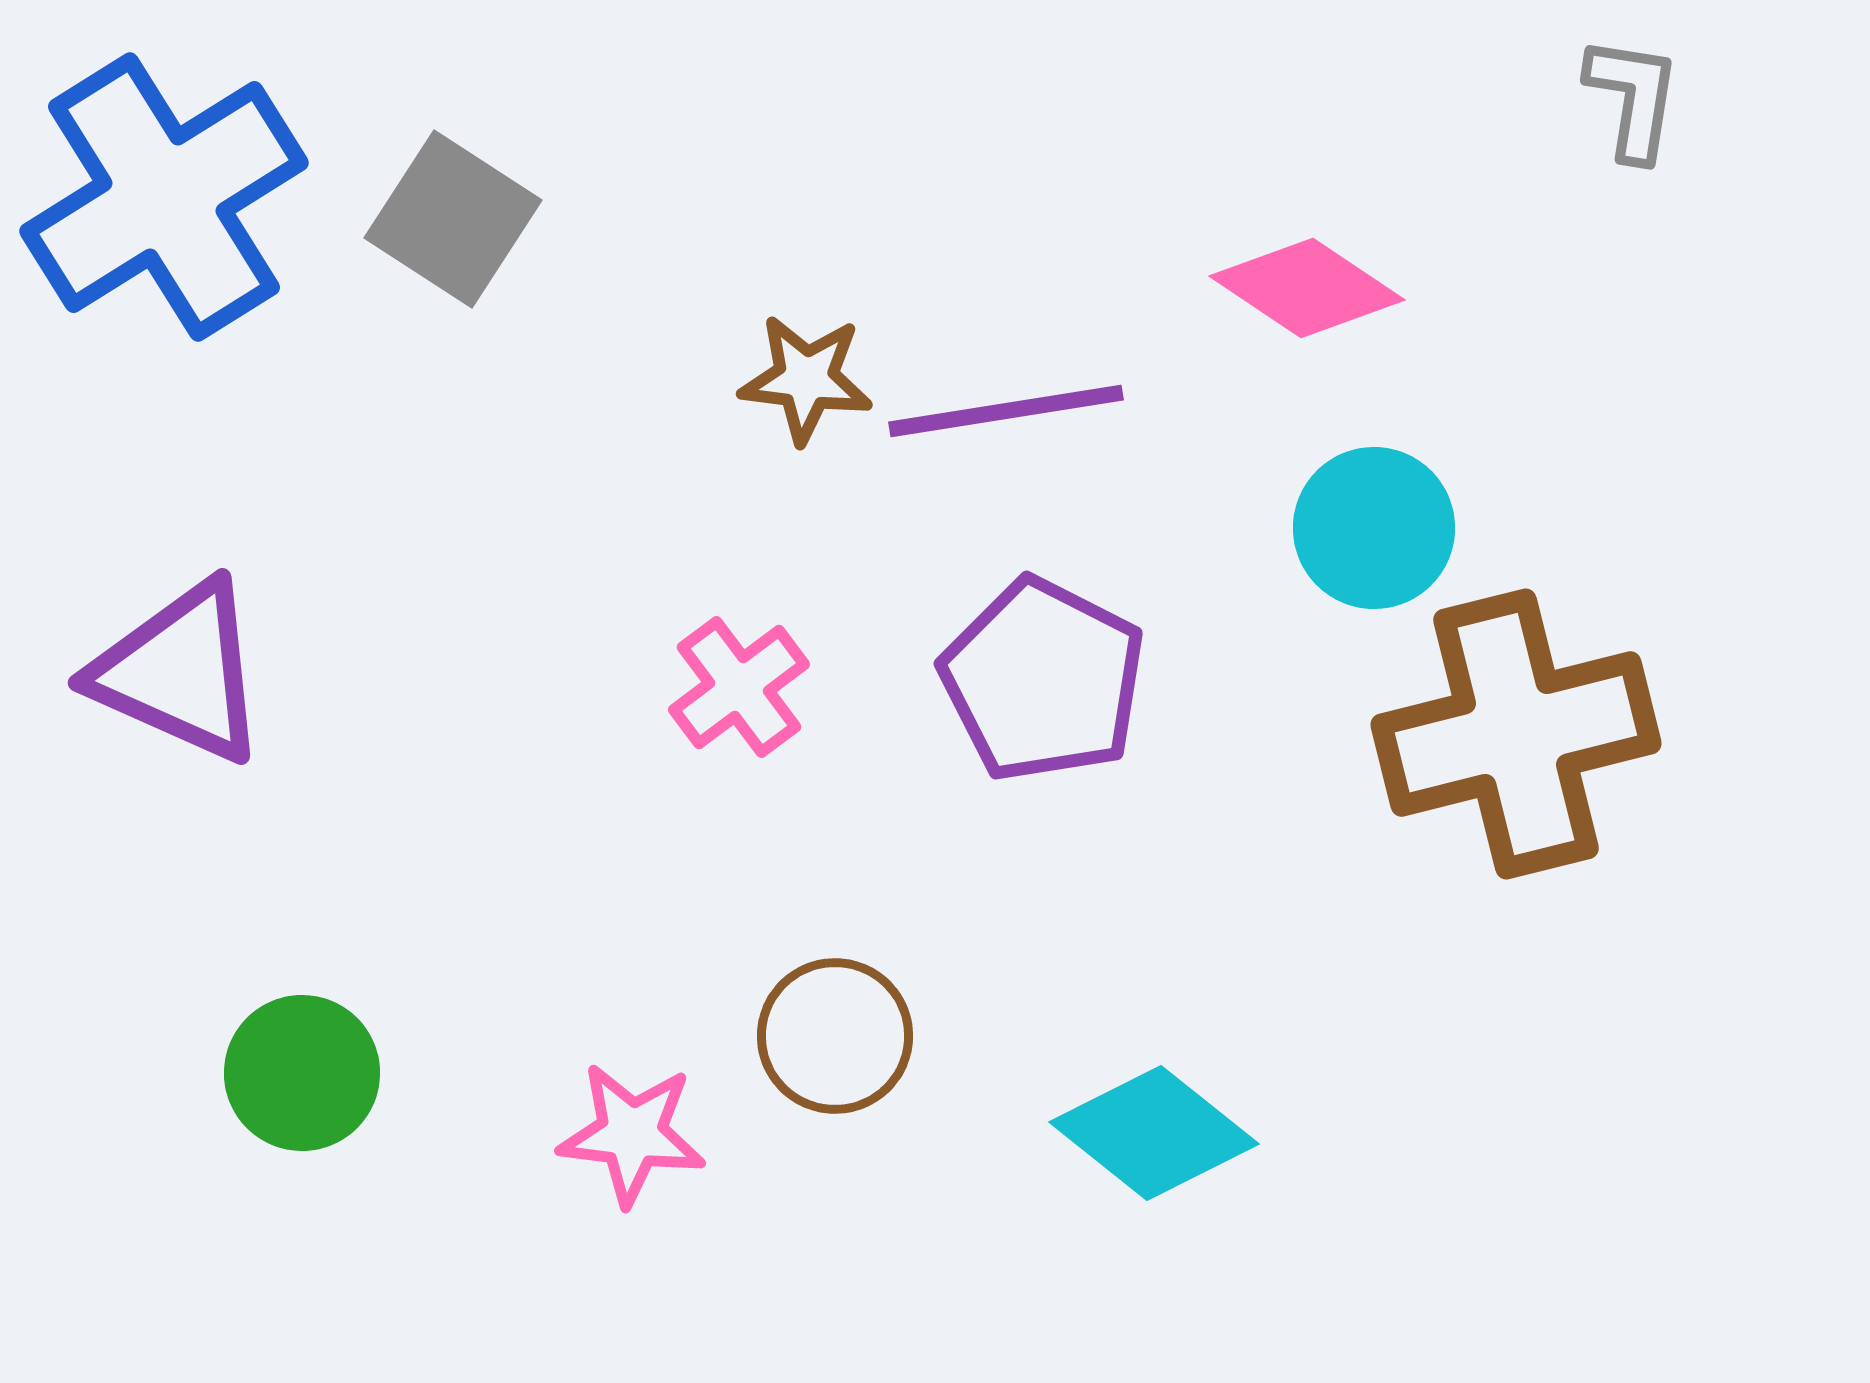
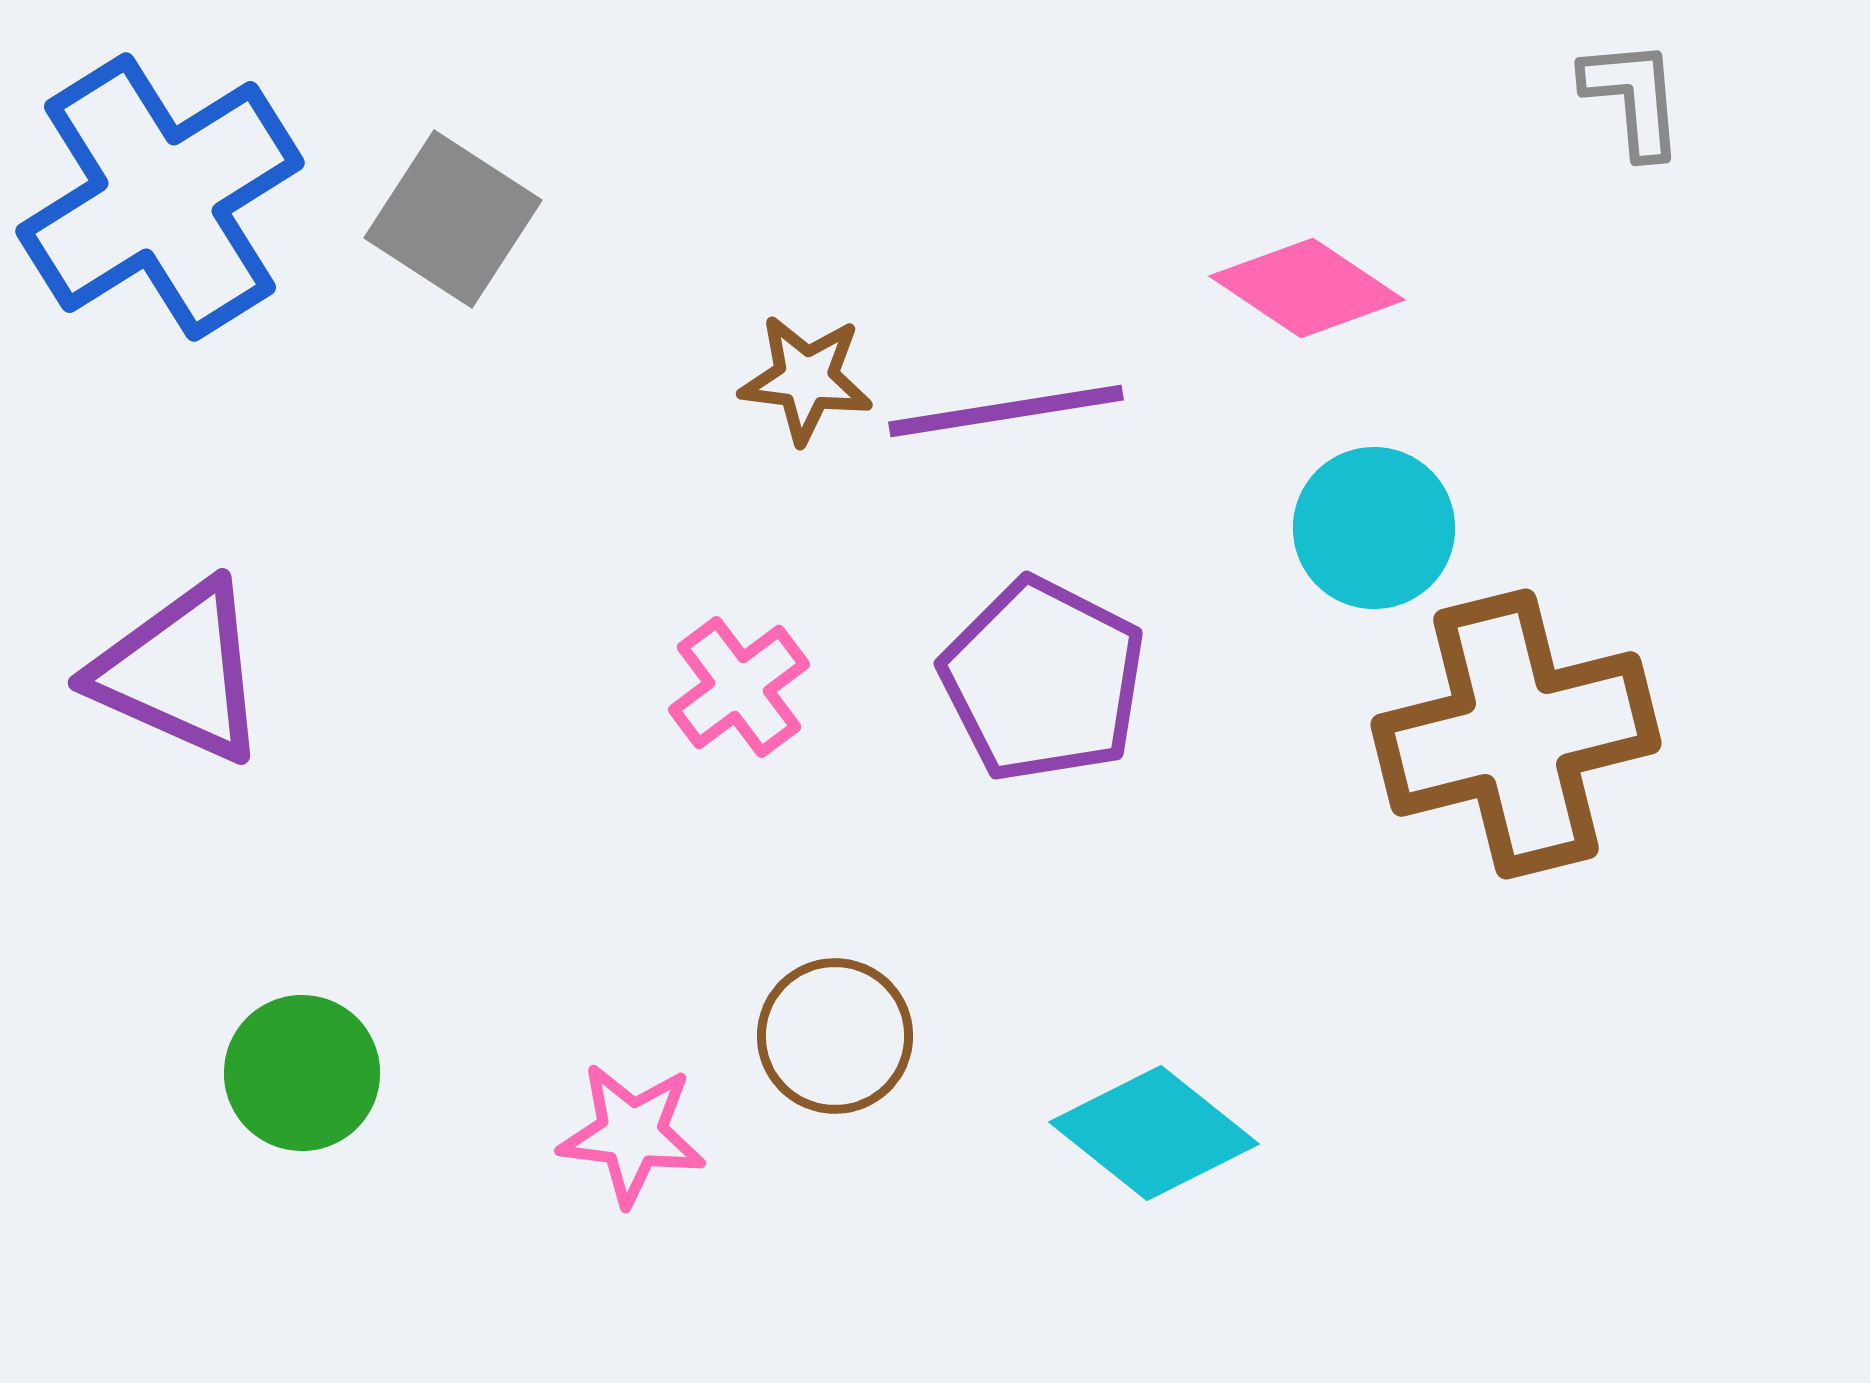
gray L-shape: rotated 14 degrees counterclockwise
blue cross: moved 4 px left
